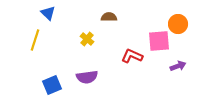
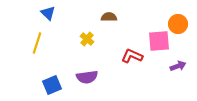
yellow line: moved 2 px right, 3 px down
